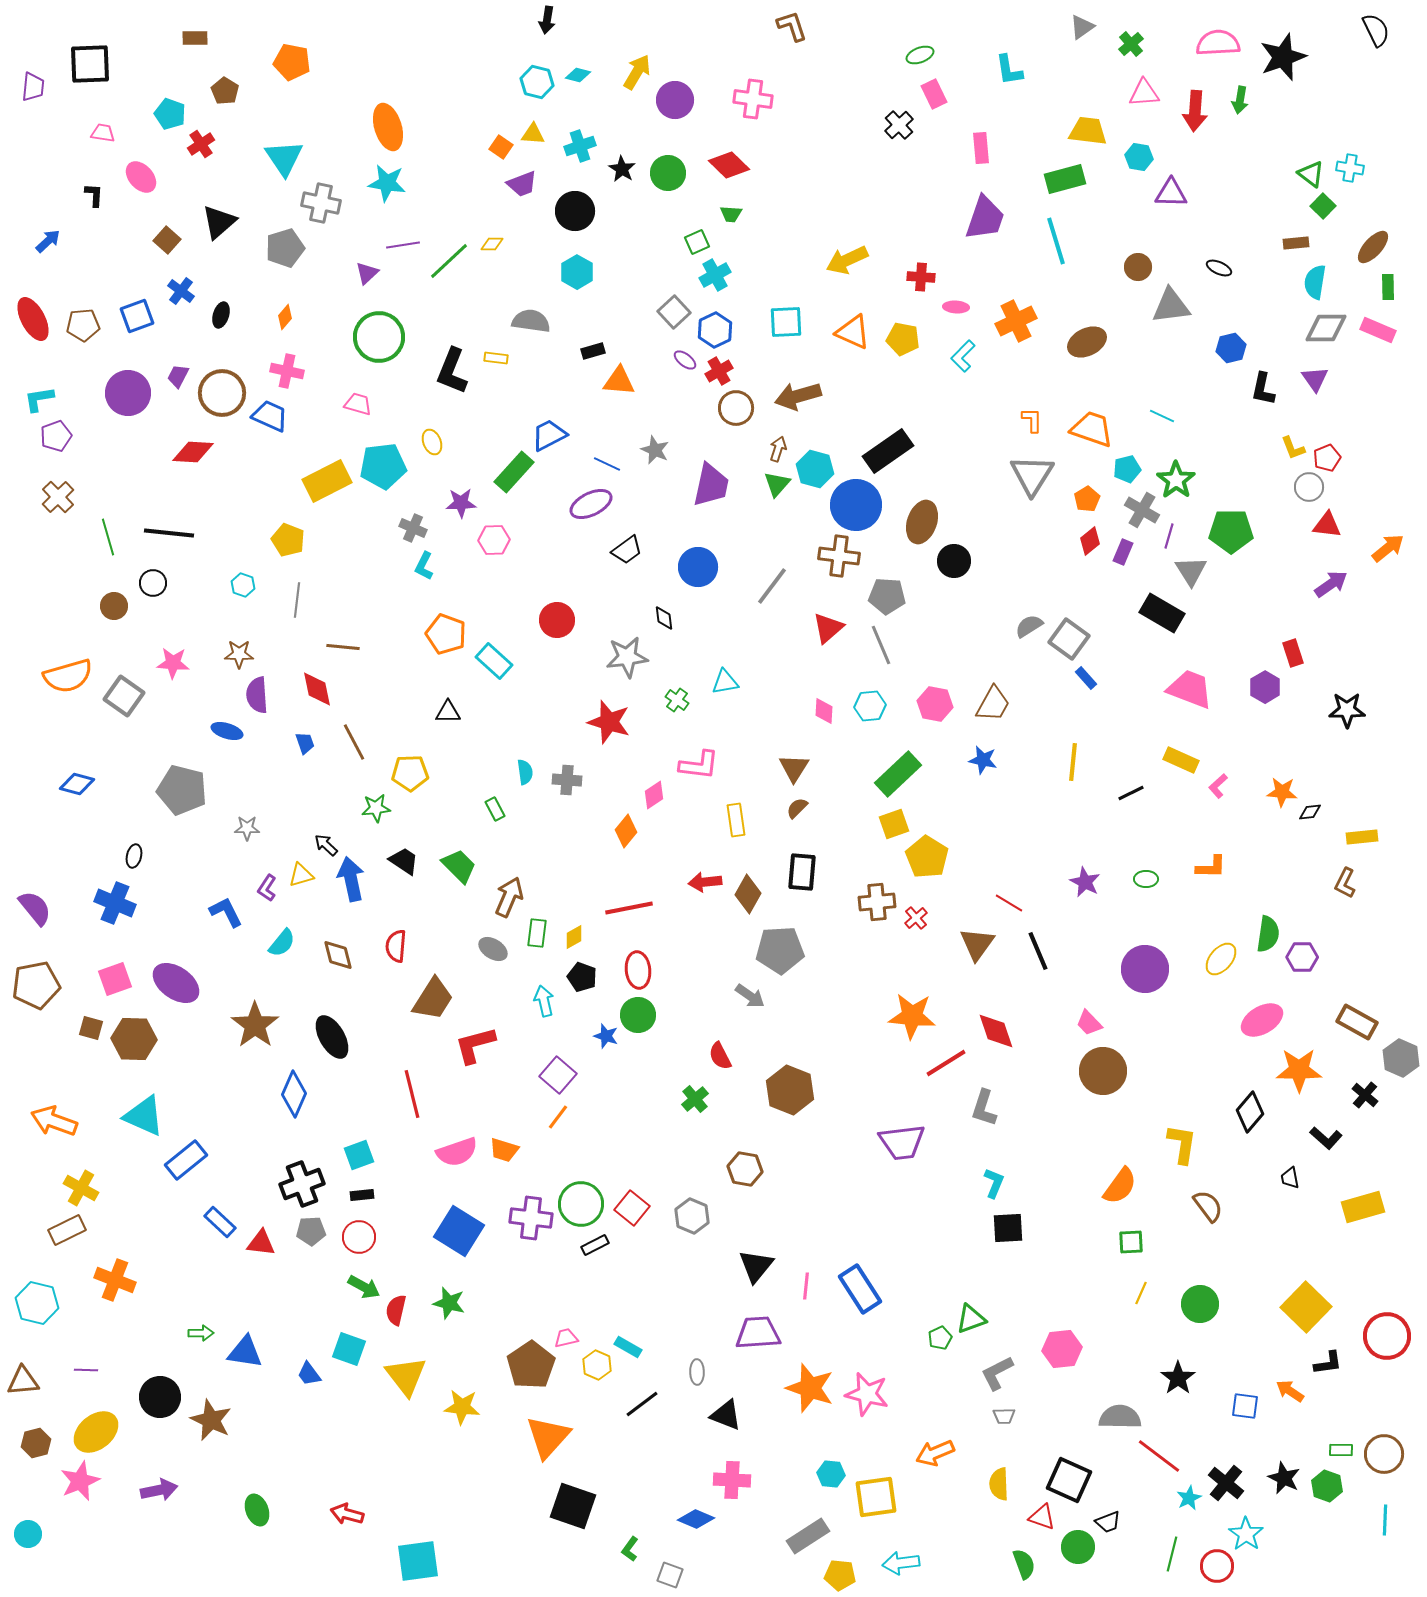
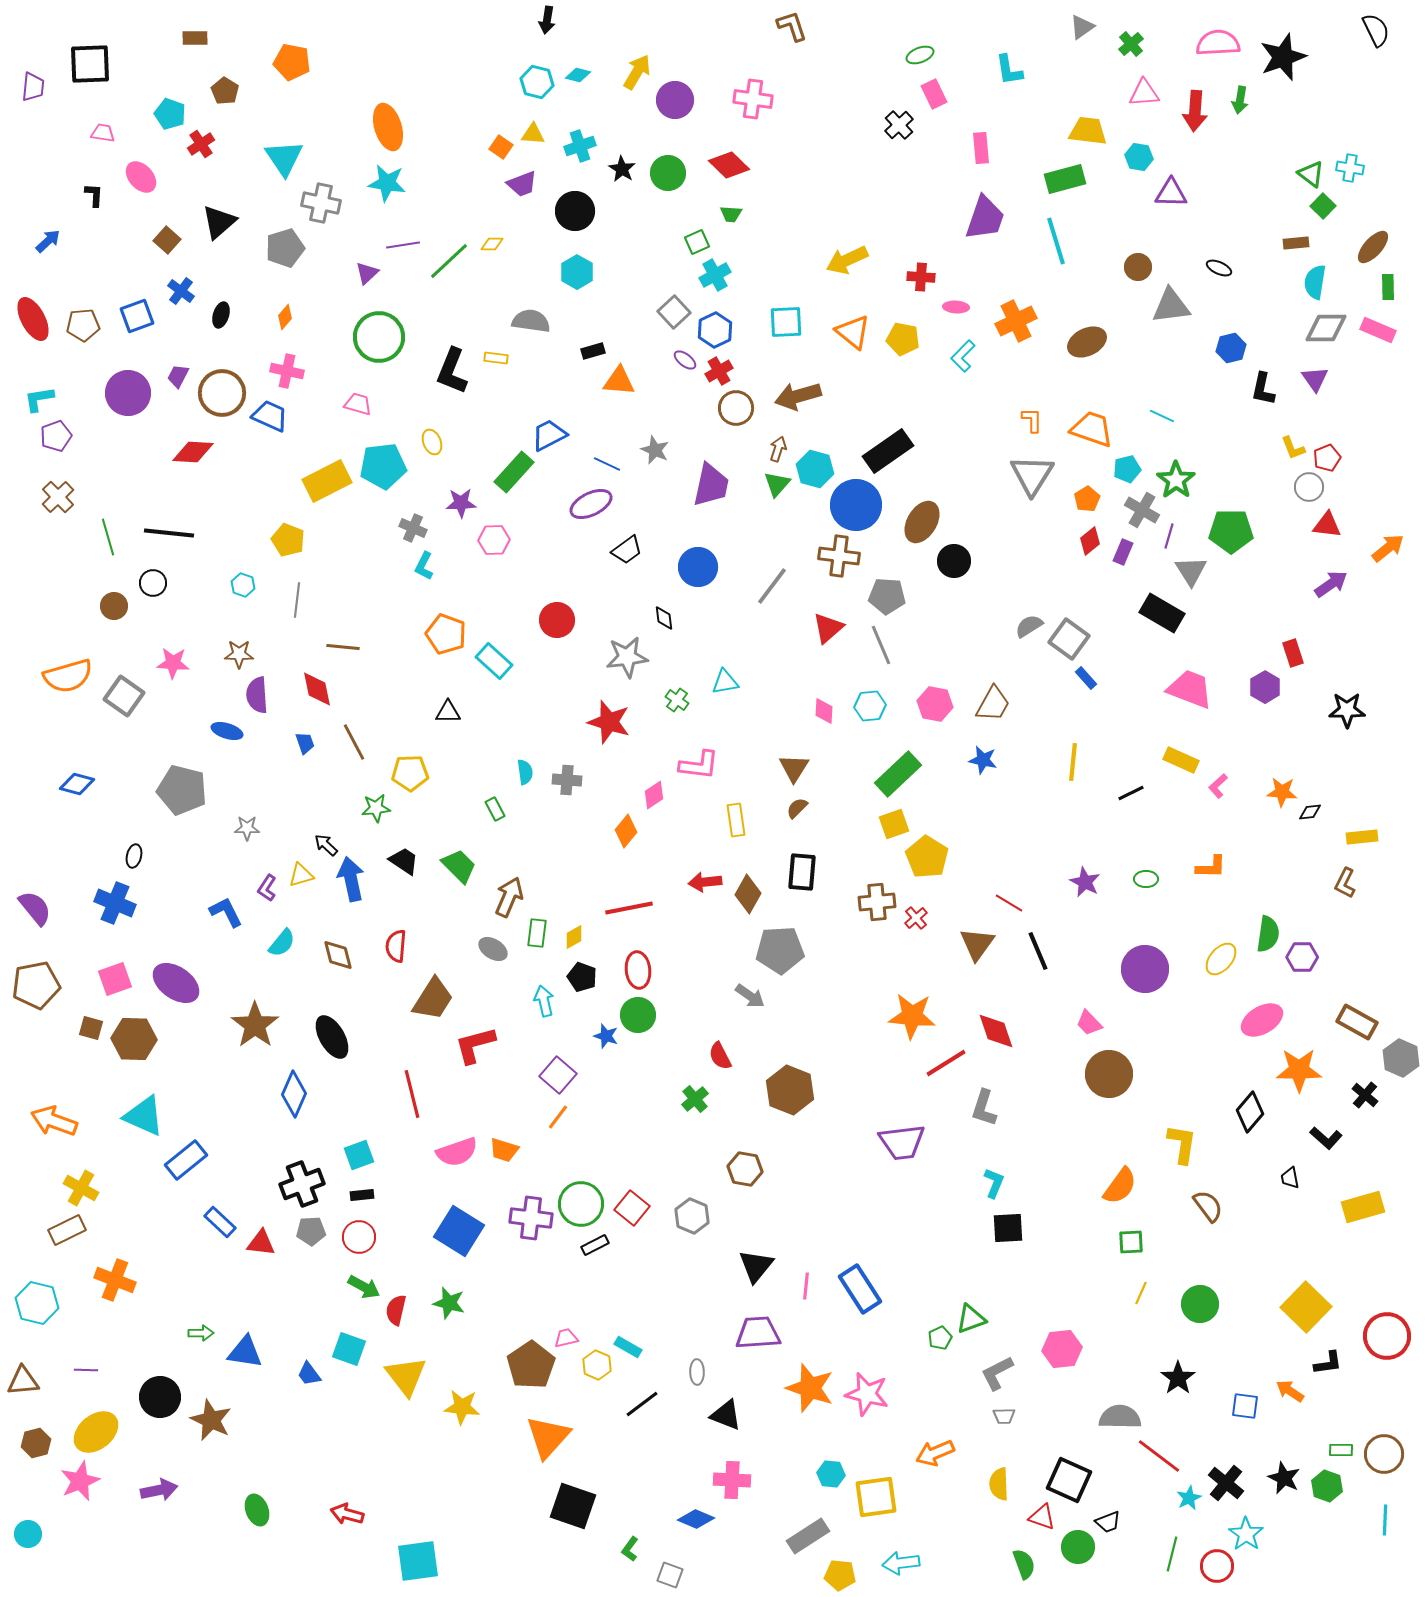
orange triangle at (853, 332): rotated 15 degrees clockwise
brown ellipse at (922, 522): rotated 12 degrees clockwise
brown circle at (1103, 1071): moved 6 px right, 3 px down
